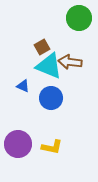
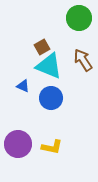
brown arrow: moved 13 px right, 2 px up; rotated 50 degrees clockwise
